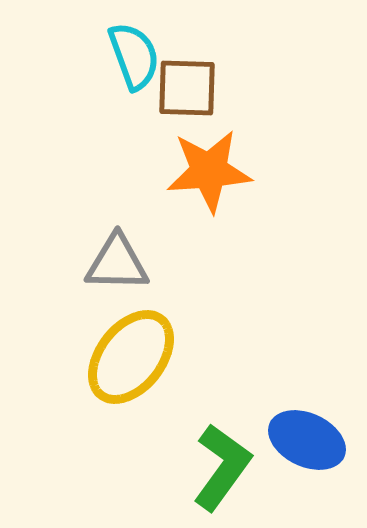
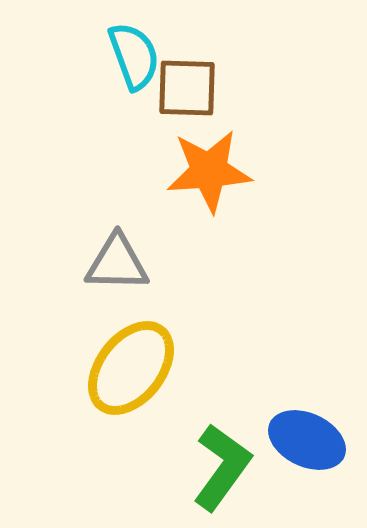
yellow ellipse: moved 11 px down
